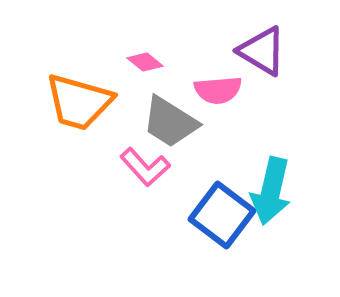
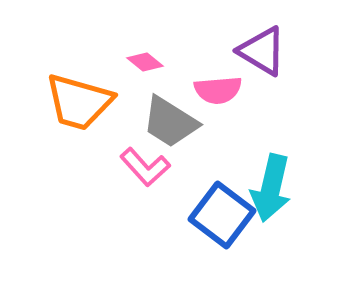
cyan arrow: moved 3 px up
